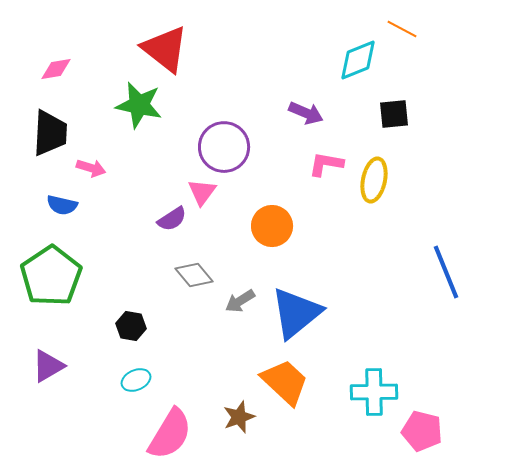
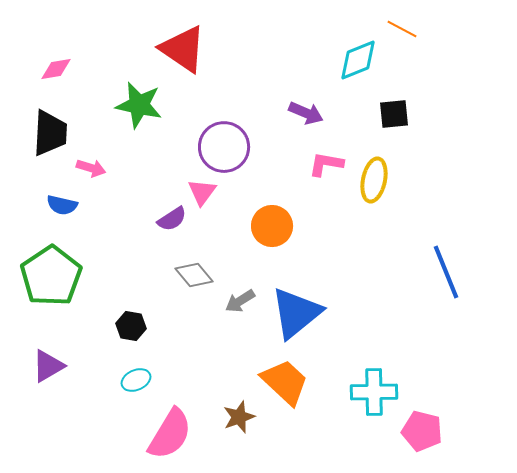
red triangle: moved 18 px right; rotated 4 degrees counterclockwise
